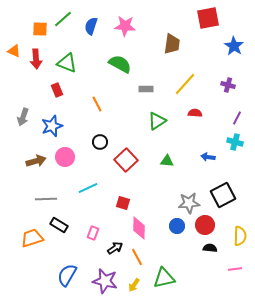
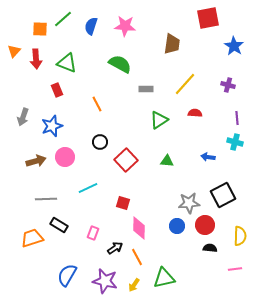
orange triangle at (14, 51): rotated 48 degrees clockwise
purple line at (237, 118): rotated 32 degrees counterclockwise
green triangle at (157, 121): moved 2 px right, 1 px up
